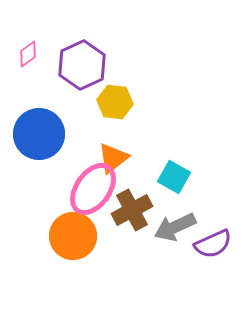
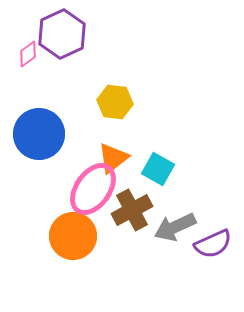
purple hexagon: moved 20 px left, 31 px up
cyan square: moved 16 px left, 8 px up
